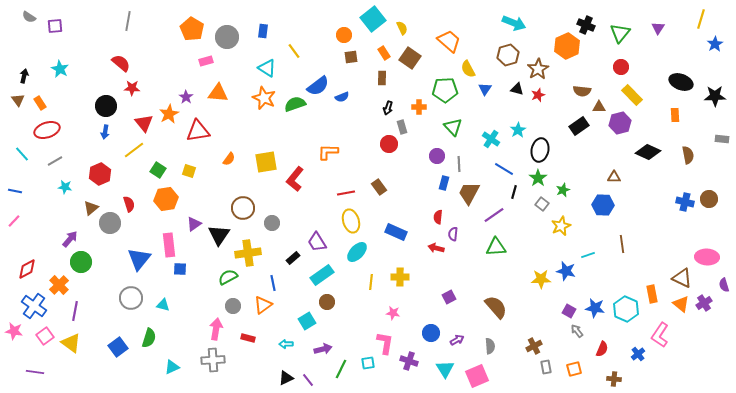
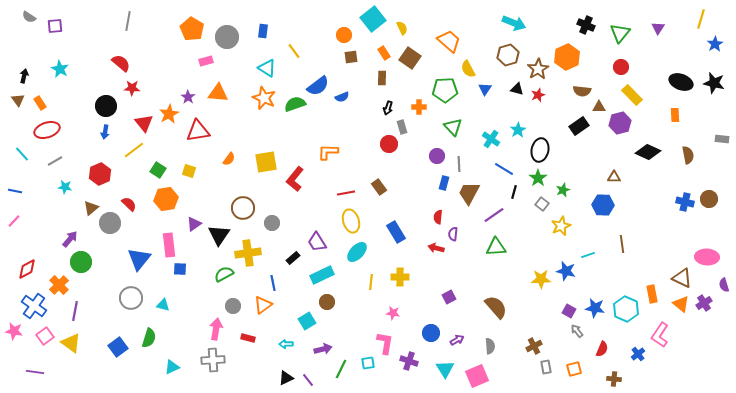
orange hexagon at (567, 46): moved 11 px down
black star at (715, 96): moved 1 px left, 13 px up; rotated 15 degrees clockwise
purple star at (186, 97): moved 2 px right
red semicircle at (129, 204): rotated 28 degrees counterclockwise
blue rectangle at (396, 232): rotated 35 degrees clockwise
cyan rectangle at (322, 275): rotated 10 degrees clockwise
green semicircle at (228, 277): moved 4 px left, 3 px up
